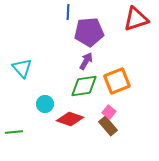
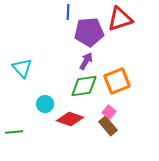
red triangle: moved 16 px left
